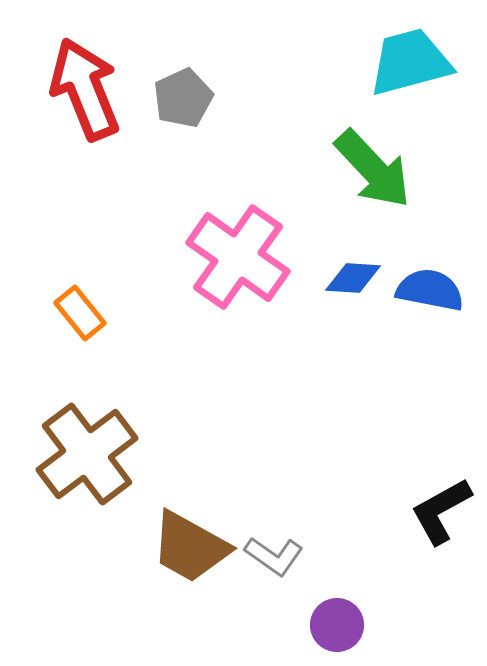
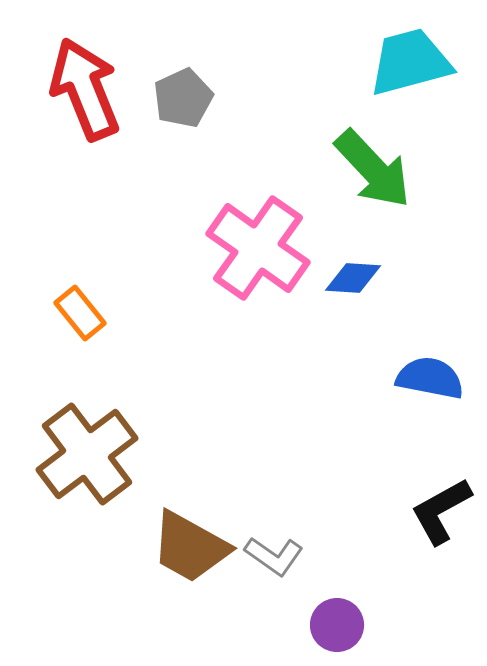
pink cross: moved 20 px right, 9 px up
blue semicircle: moved 88 px down
